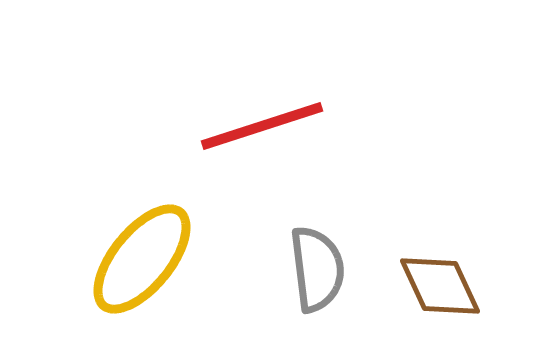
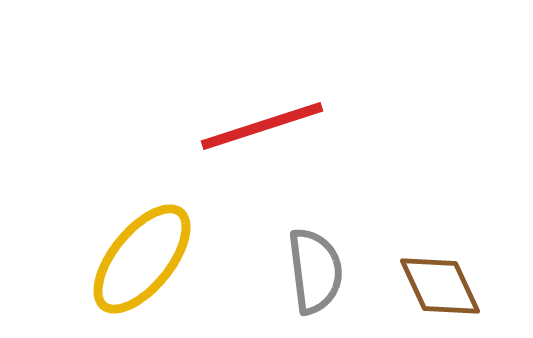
gray semicircle: moved 2 px left, 2 px down
